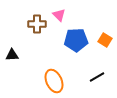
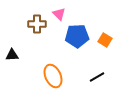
pink triangle: moved 1 px up
blue pentagon: moved 1 px right, 4 px up
orange ellipse: moved 1 px left, 5 px up
